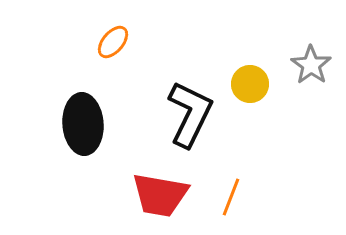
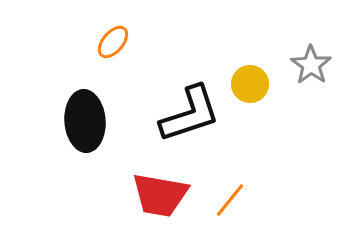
black L-shape: rotated 46 degrees clockwise
black ellipse: moved 2 px right, 3 px up
orange line: moved 1 px left, 3 px down; rotated 18 degrees clockwise
